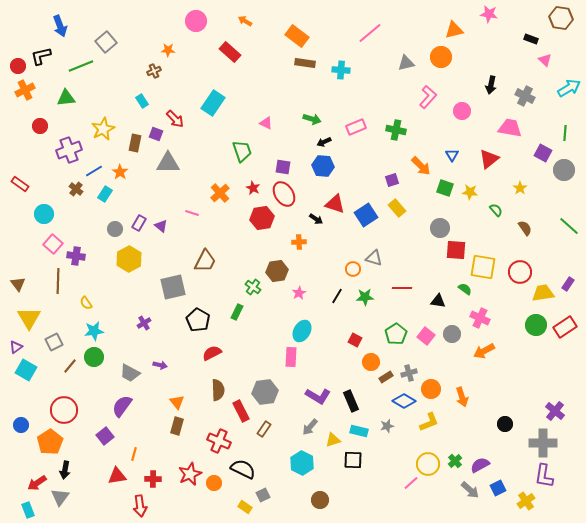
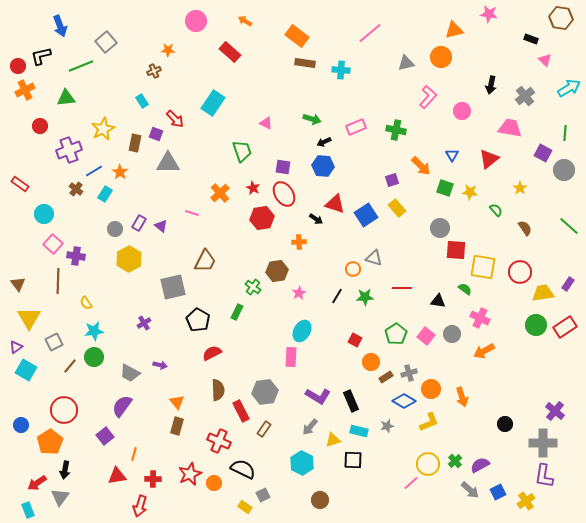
gray cross at (525, 96): rotated 24 degrees clockwise
blue square at (498, 488): moved 4 px down
red arrow at (140, 506): rotated 25 degrees clockwise
